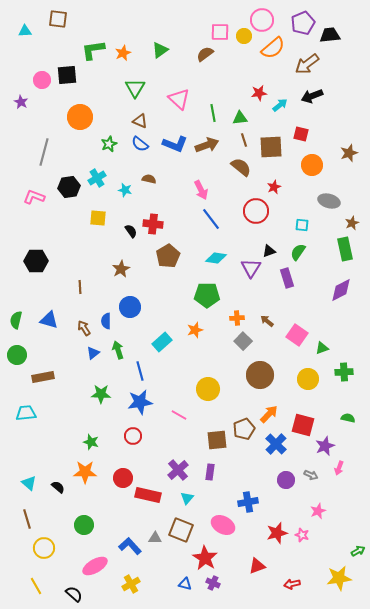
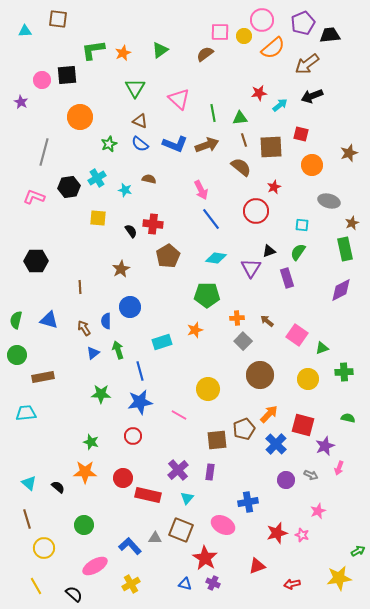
cyan rectangle at (162, 342): rotated 24 degrees clockwise
